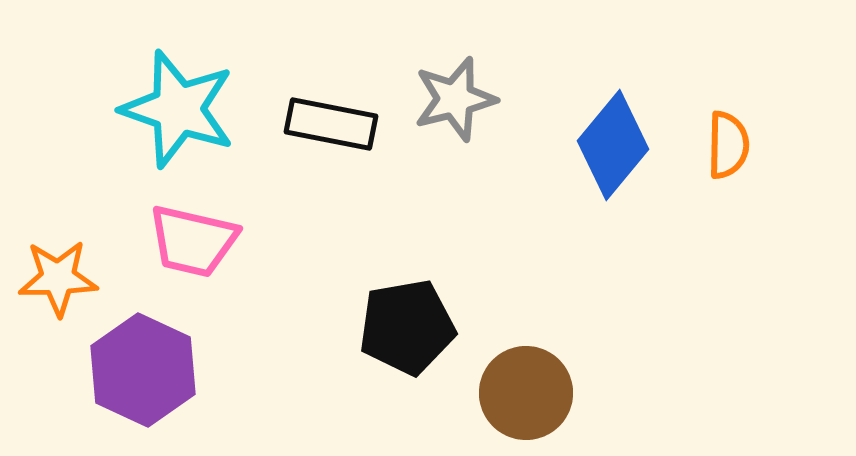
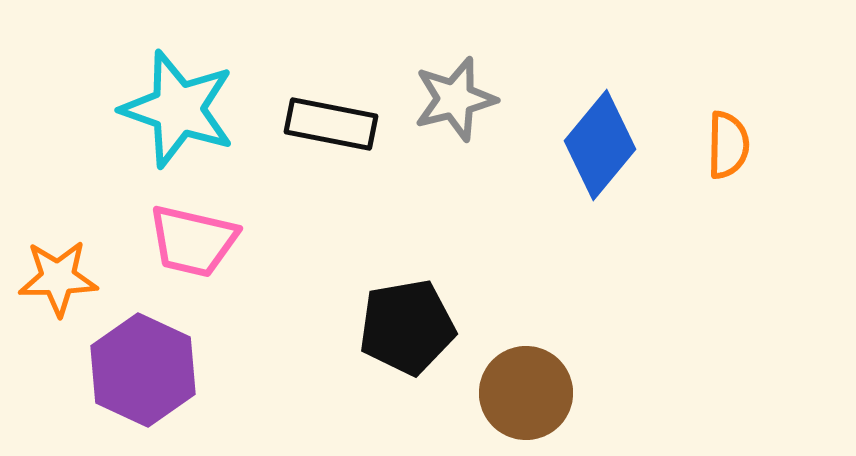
blue diamond: moved 13 px left
